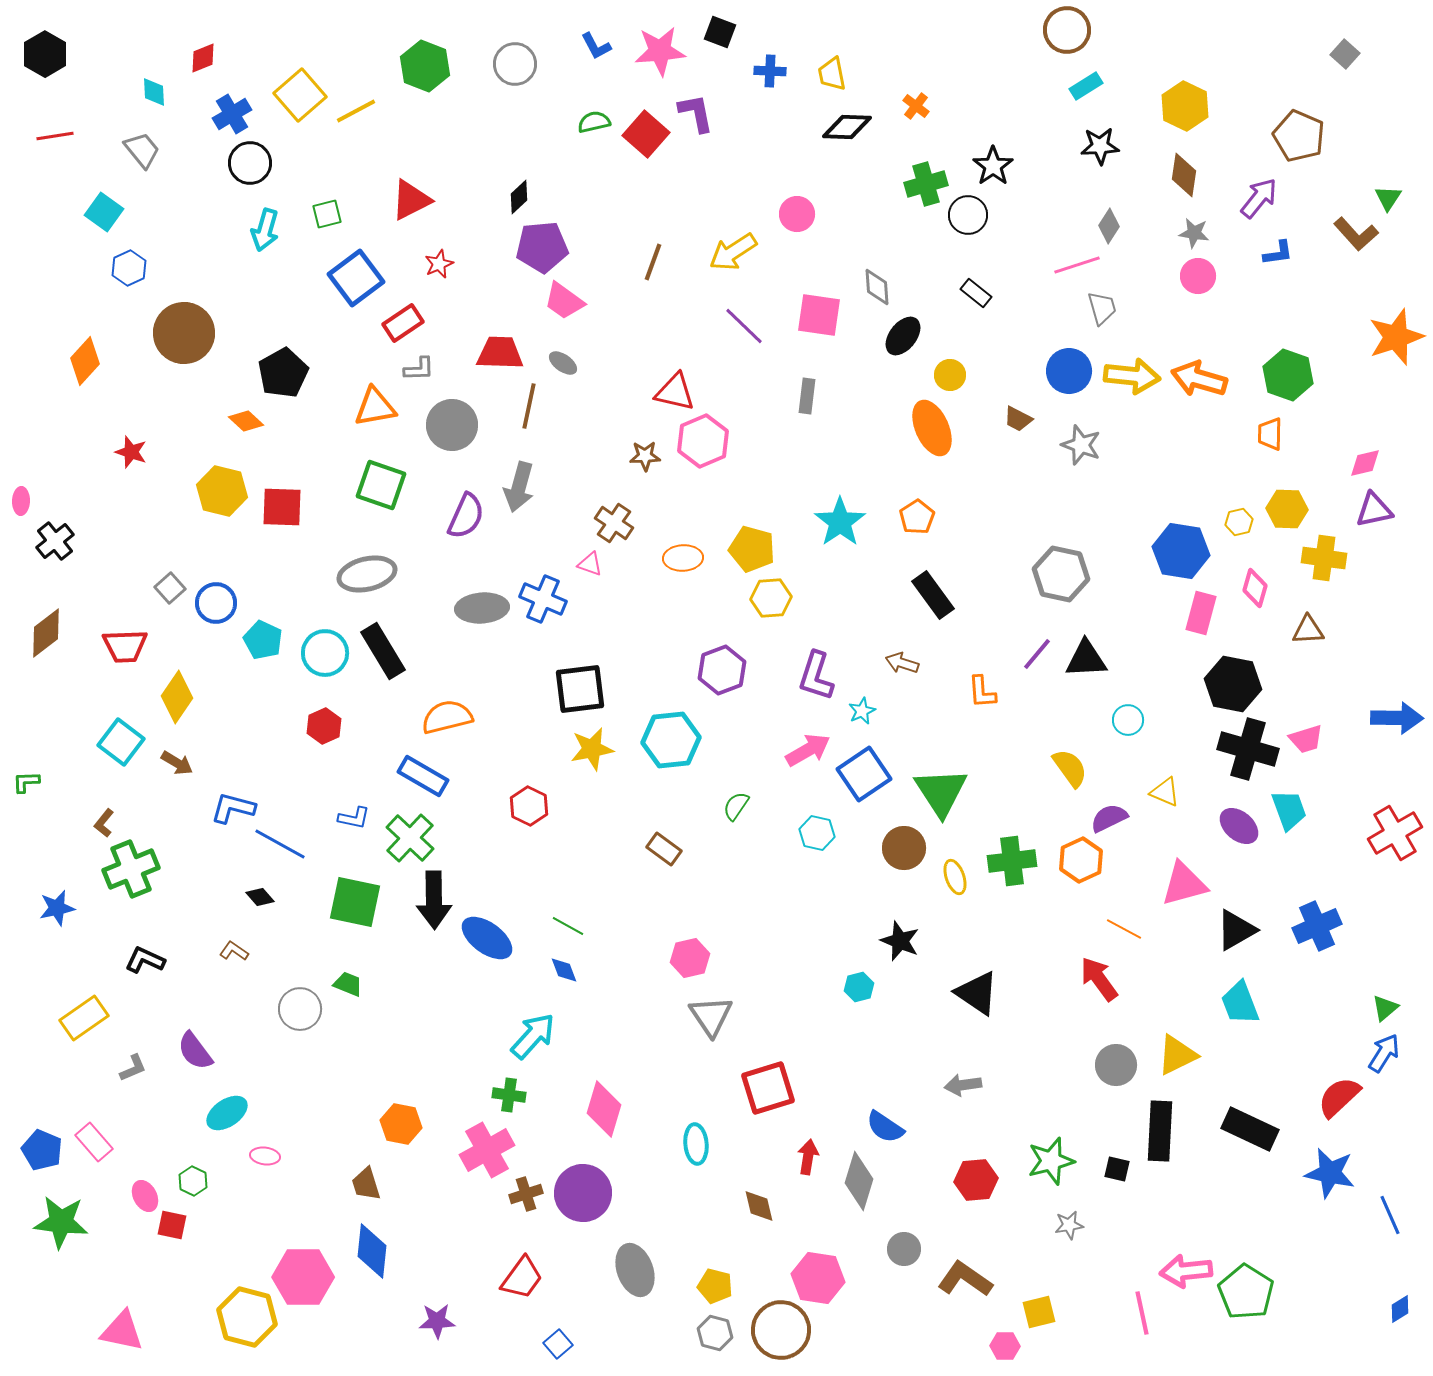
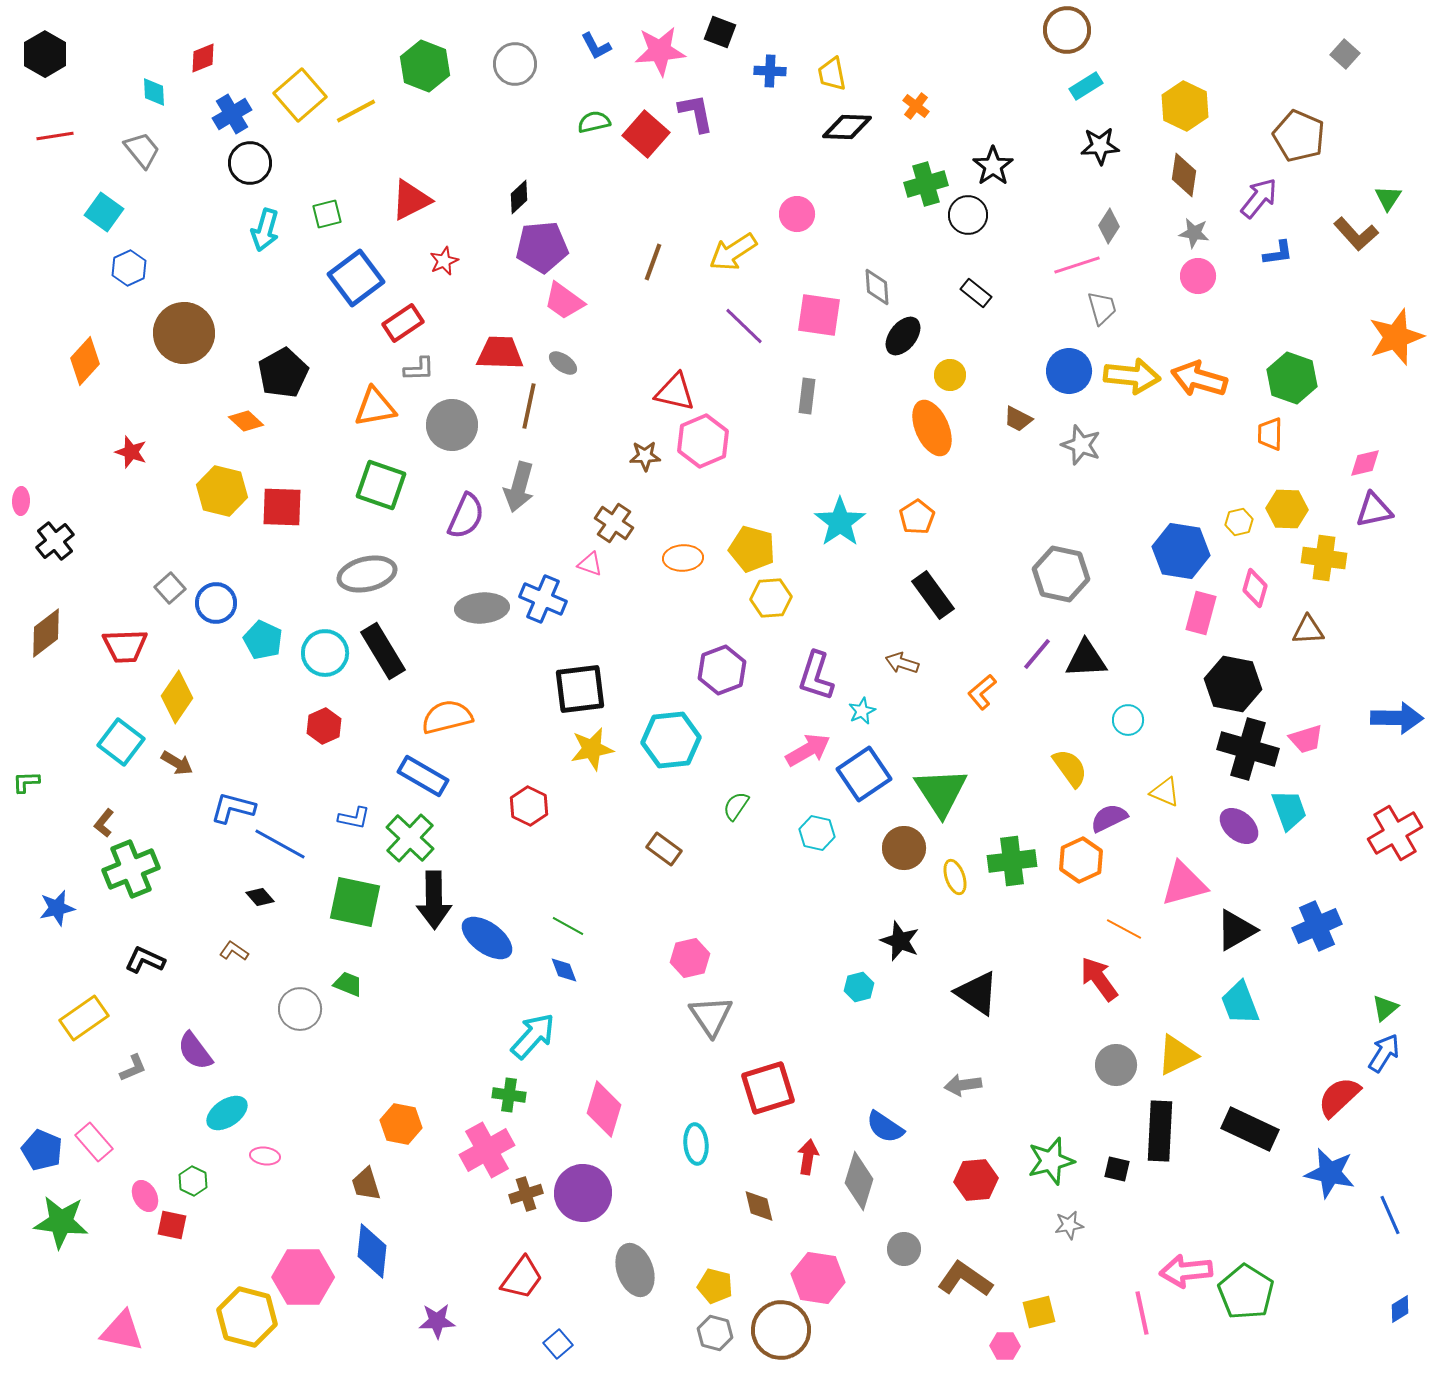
red star at (439, 264): moved 5 px right, 3 px up
green hexagon at (1288, 375): moved 4 px right, 3 px down
orange L-shape at (982, 692): rotated 54 degrees clockwise
